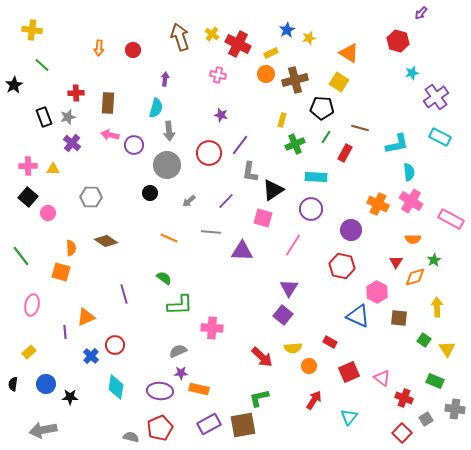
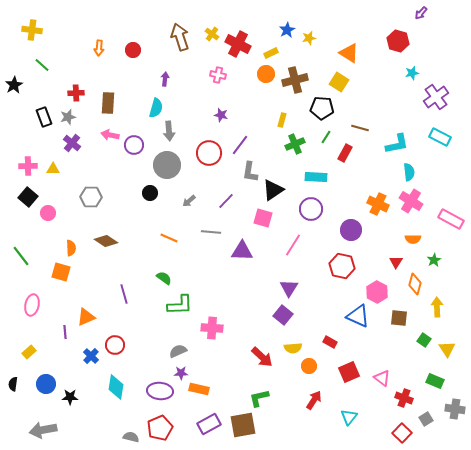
orange diamond at (415, 277): moved 7 px down; rotated 60 degrees counterclockwise
